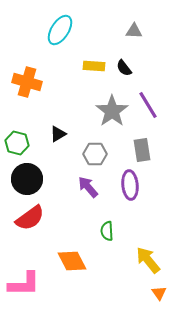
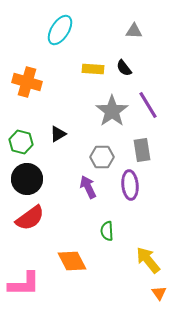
yellow rectangle: moved 1 px left, 3 px down
green hexagon: moved 4 px right, 1 px up
gray hexagon: moved 7 px right, 3 px down
purple arrow: rotated 15 degrees clockwise
